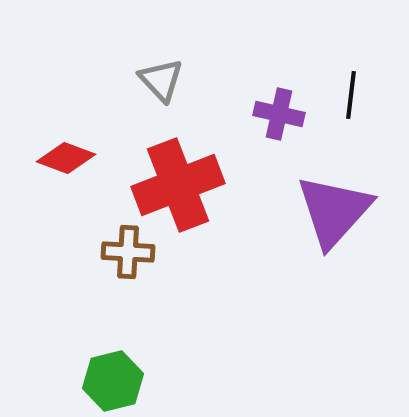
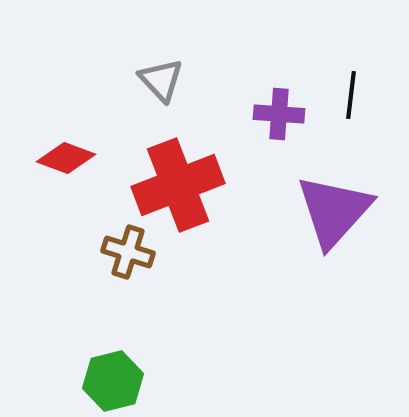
purple cross: rotated 9 degrees counterclockwise
brown cross: rotated 15 degrees clockwise
